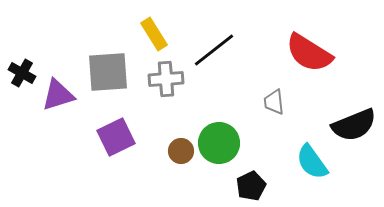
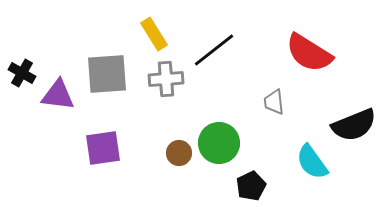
gray square: moved 1 px left, 2 px down
purple triangle: rotated 24 degrees clockwise
purple square: moved 13 px left, 11 px down; rotated 18 degrees clockwise
brown circle: moved 2 px left, 2 px down
